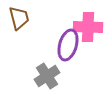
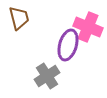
pink cross: rotated 20 degrees clockwise
